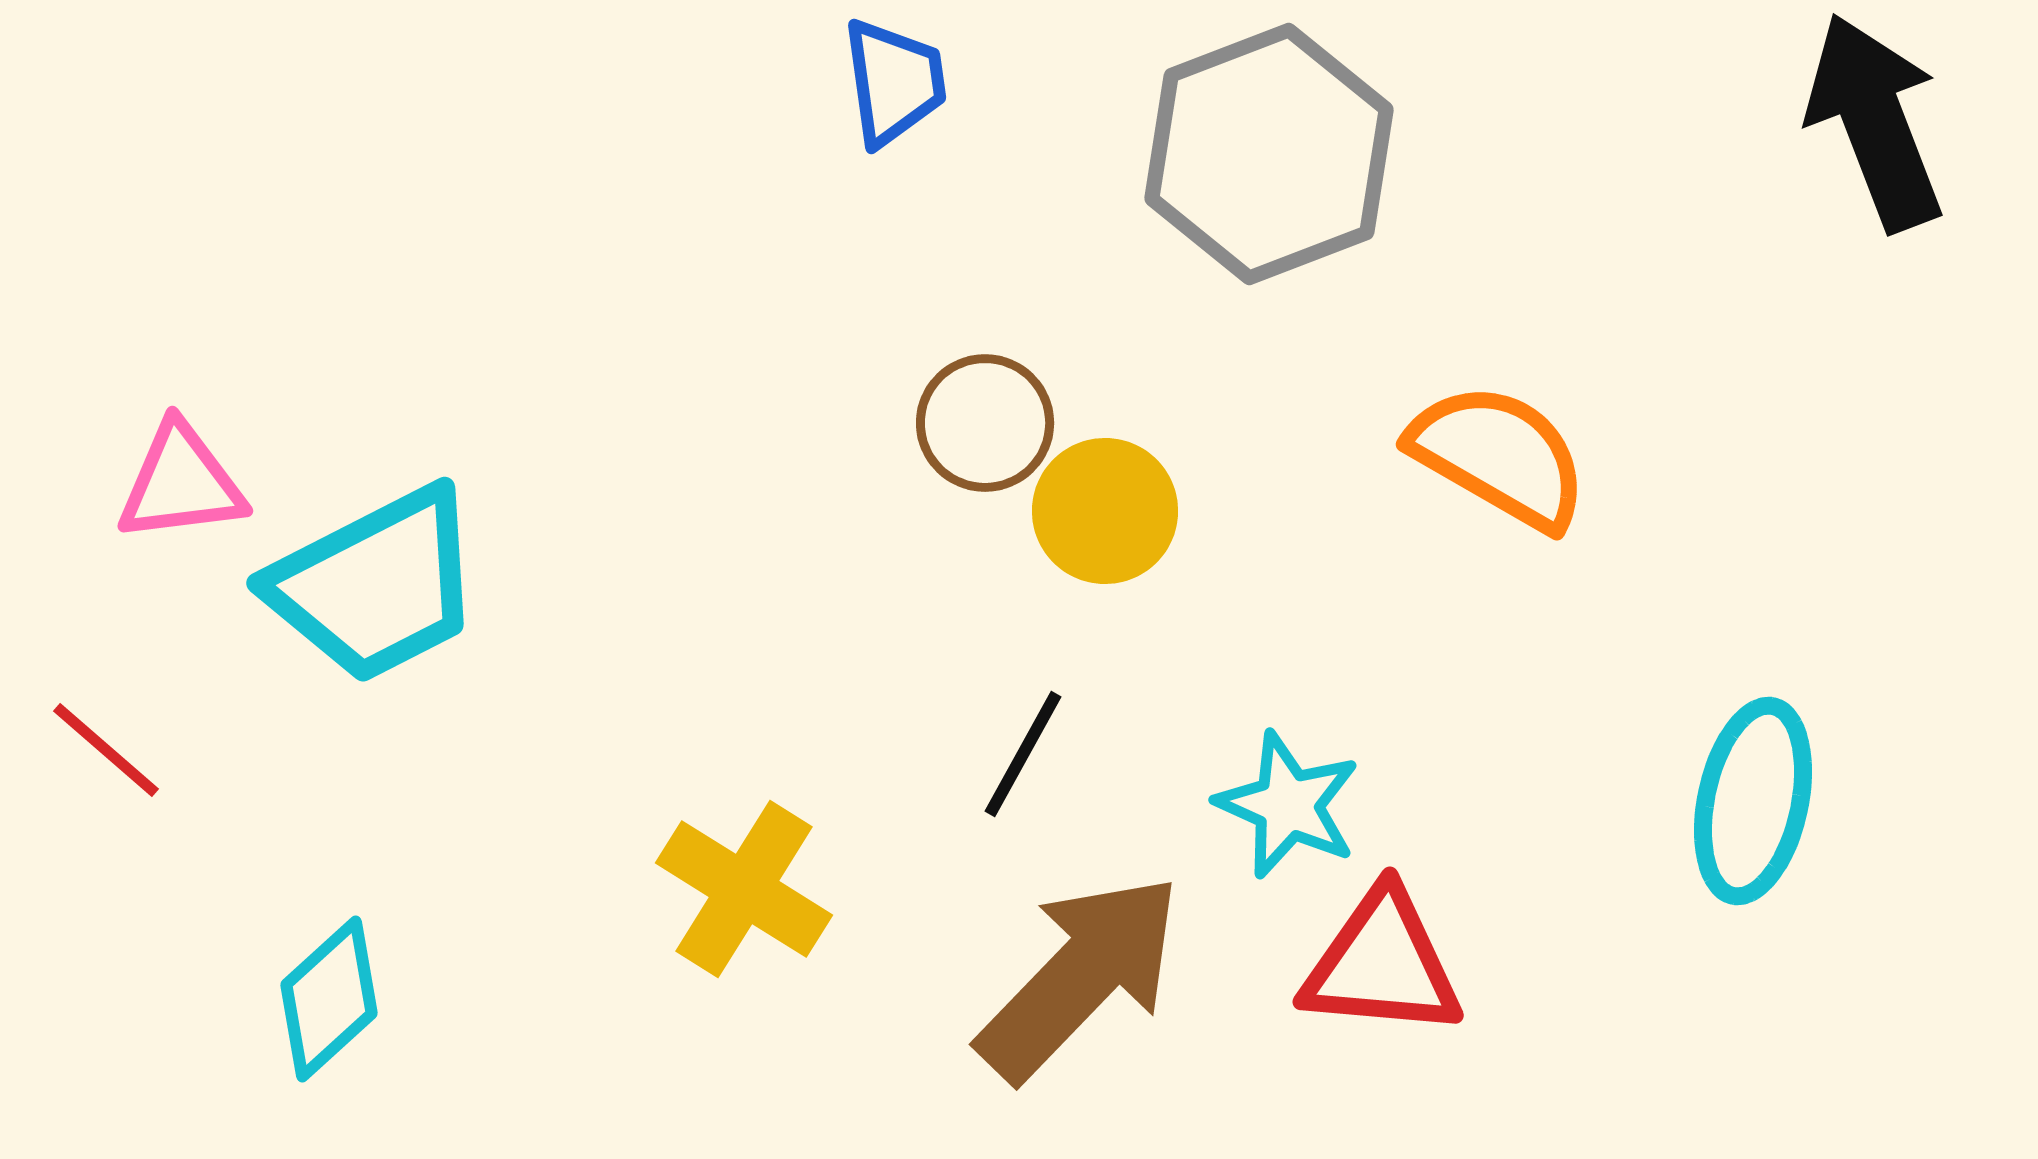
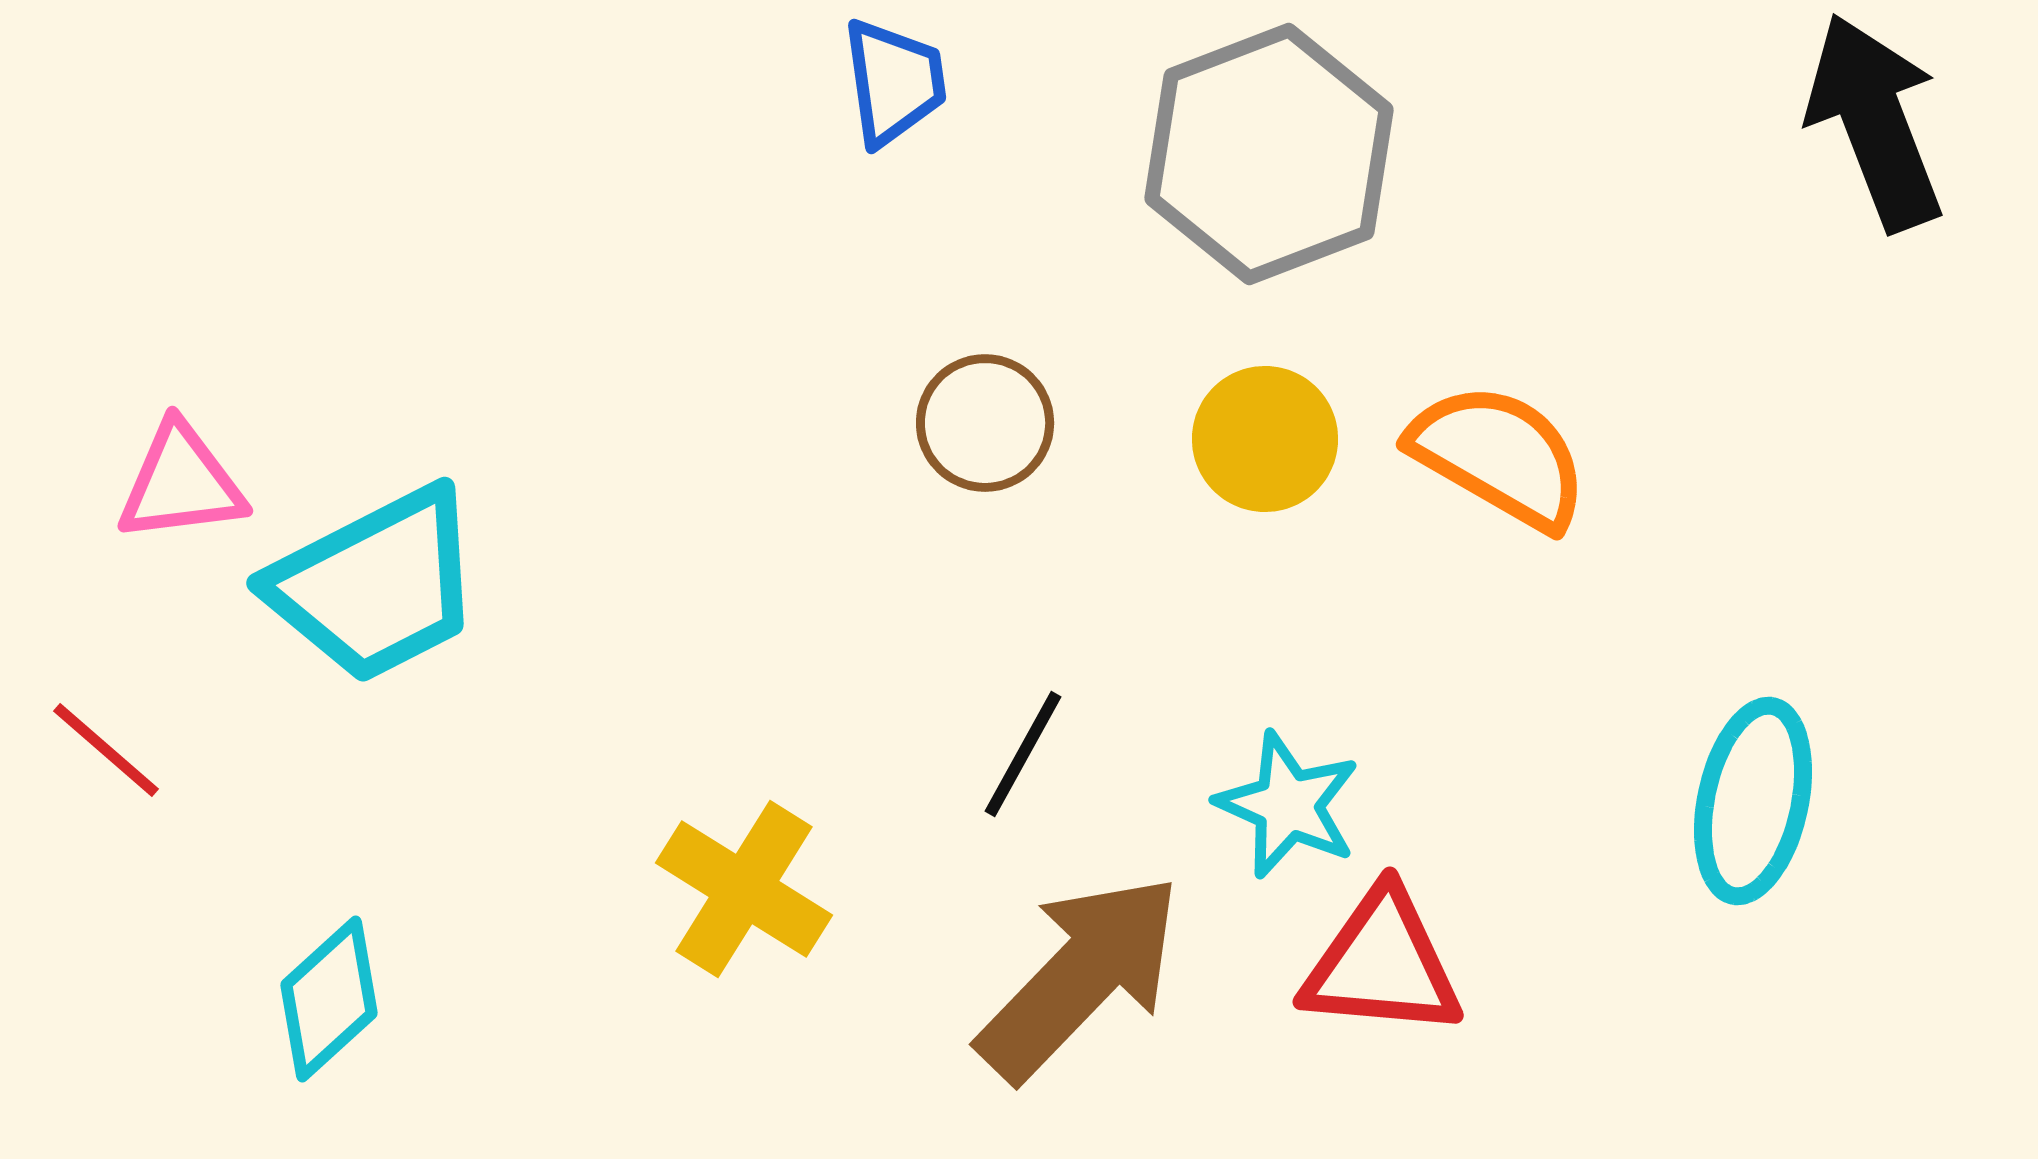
yellow circle: moved 160 px right, 72 px up
